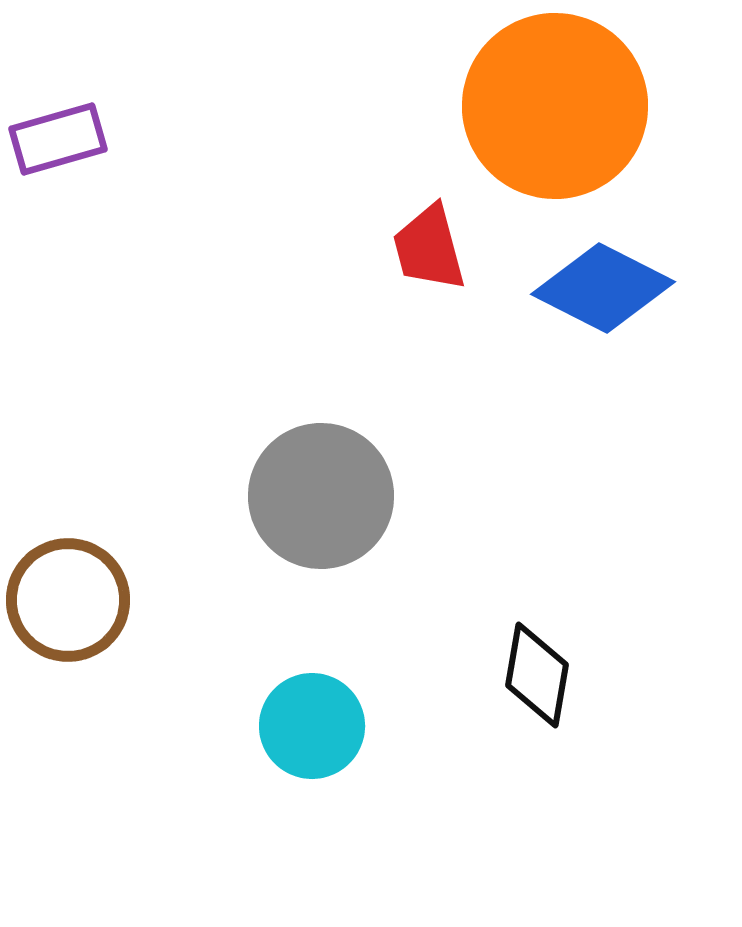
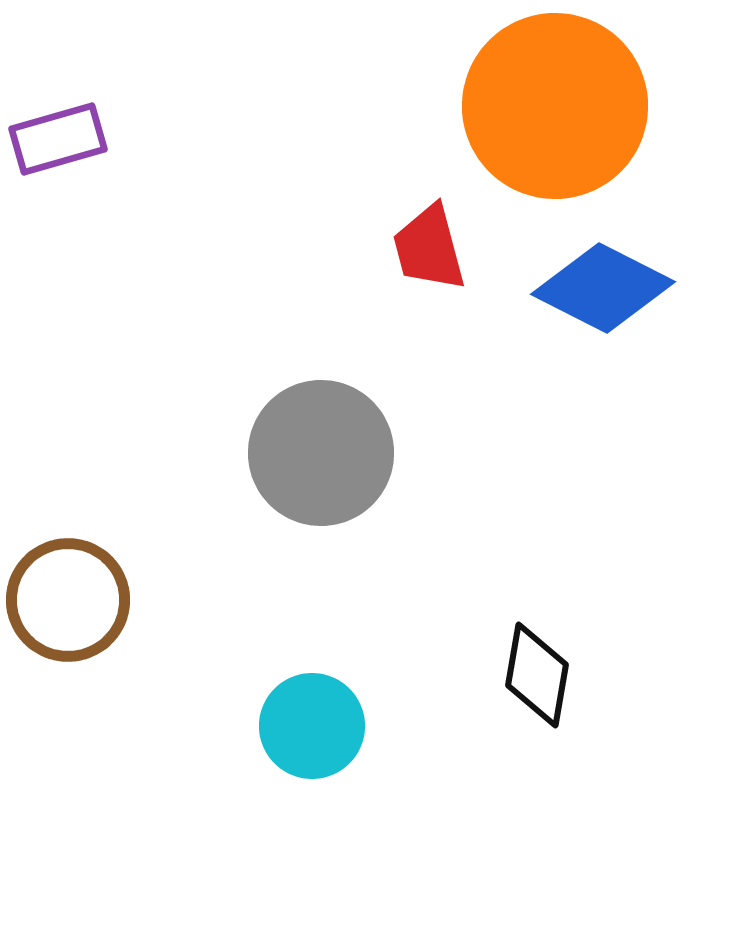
gray circle: moved 43 px up
